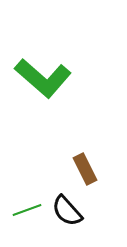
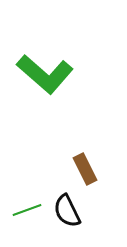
green L-shape: moved 2 px right, 4 px up
black semicircle: rotated 16 degrees clockwise
